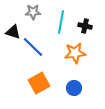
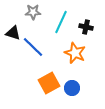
cyan line: rotated 15 degrees clockwise
black cross: moved 1 px right, 1 px down
black triangle: moved 1 px down
orange star: rotated 30 degrees clockwise
orange square: moved 10 px right
blue circle: moved 2 px left
